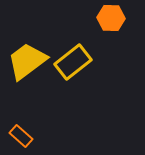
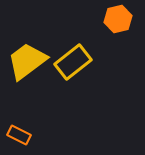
orange hexagon: moved 7 px right, 1 px down; rotated 16 degrees counterclockwise
orange rectangle: moved 2 px left, 1 px up; rotated 15 degrees counterclockwise
